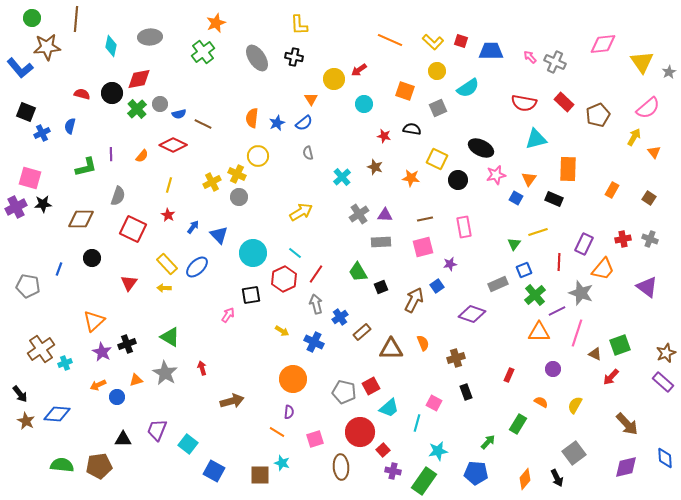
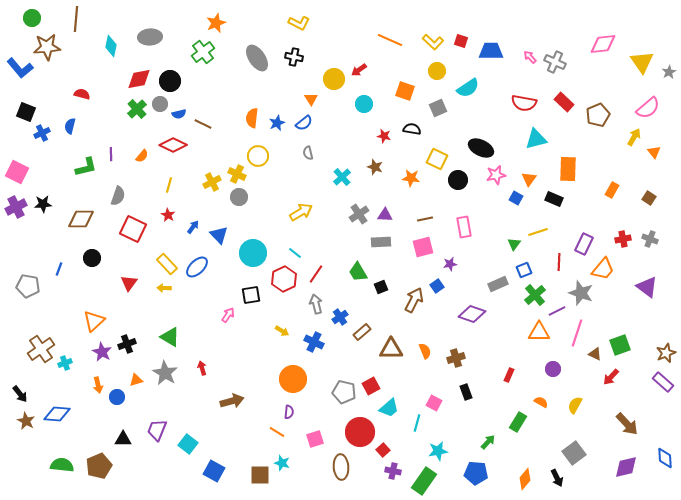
yellow L-shape at (299, 25): moved 2 px up; rotated 60 degrees counterclockwise
black circle at (112, 93): moved 58 px right, 12 px up
pink square at (30, 178): moved 13 px left, 6 px up; rotated 10 degrees clockwise
orange semicircle at (423, 343): moved 2 px right, 8 px down
orange arrow at (98, 385): rotated 77 degrees counterclockwise
green rectangle at (518, 424): moved 2 px up
brown pentagon at (99, 466): rotated 15 degrees counterclockwise
